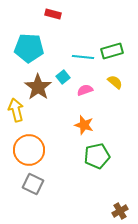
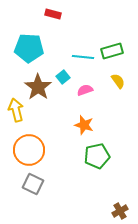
yellow semicircle: moved 3 px right, 1 px up; rotated 14 degrees clockwise
